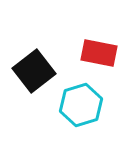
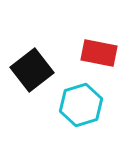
black square: moved 2 px left, 1 px up
